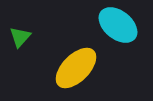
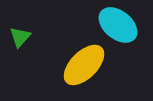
yellow ellipse: moved 8 px right, 3 px up
